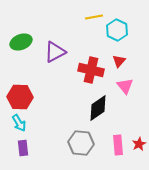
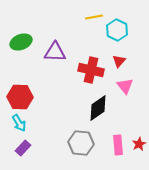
purple triangle: rotated 30 degrees clockwise
purple rectangle: rotated 49 degrees clockwise
